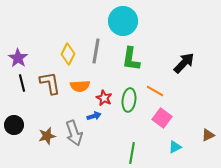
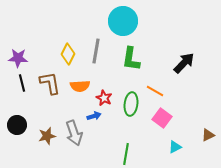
purple star: rotated 30 degrees counterclockwise
green ellipse: moved 2 px right, 4 px down
black circle: moved 3 px right
green line: moved 6 px left, 1 px down
